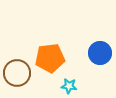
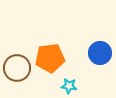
brown circle: moved 5 px up
